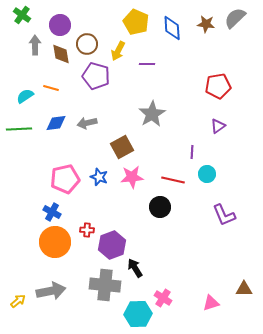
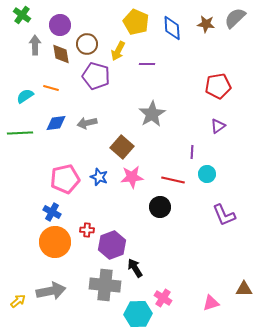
green line at (19, 129): moved 1 px right, 4 px down
brown square at (122, 147): rotated 20 degrees counterclockwise
